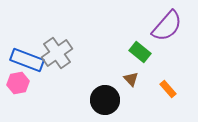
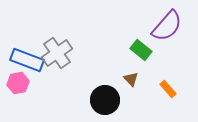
green rectangle: moved 1 px right, 2 px up
